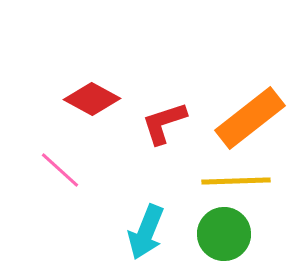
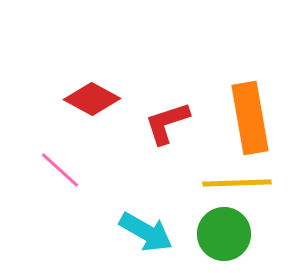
orange rectangle: rotated 62 degrees counterclockwise
red L-shape: moved 3 px right
yellow line: moved 1 px right, 2 px down
cyan arrow: rotated 82 degrees counterclockwise
